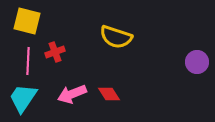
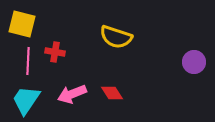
yellow square: moved 5 px left, 3 px down
red cross: rotated 30 degrees clockwise
purple circle: moved 3 px left
red diamond: moved 3 px right, 1 px up
cyan trapezoid: moved 3 px right, 2 px down
